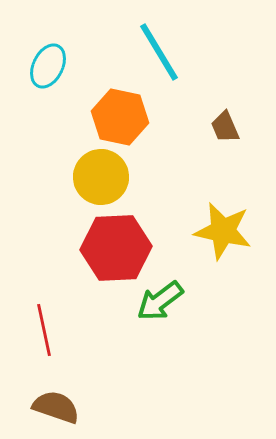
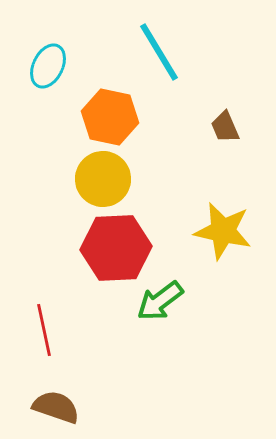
orange hexagon: moved 10 px left
yellow circle: moved 2 px right, 2 px down
